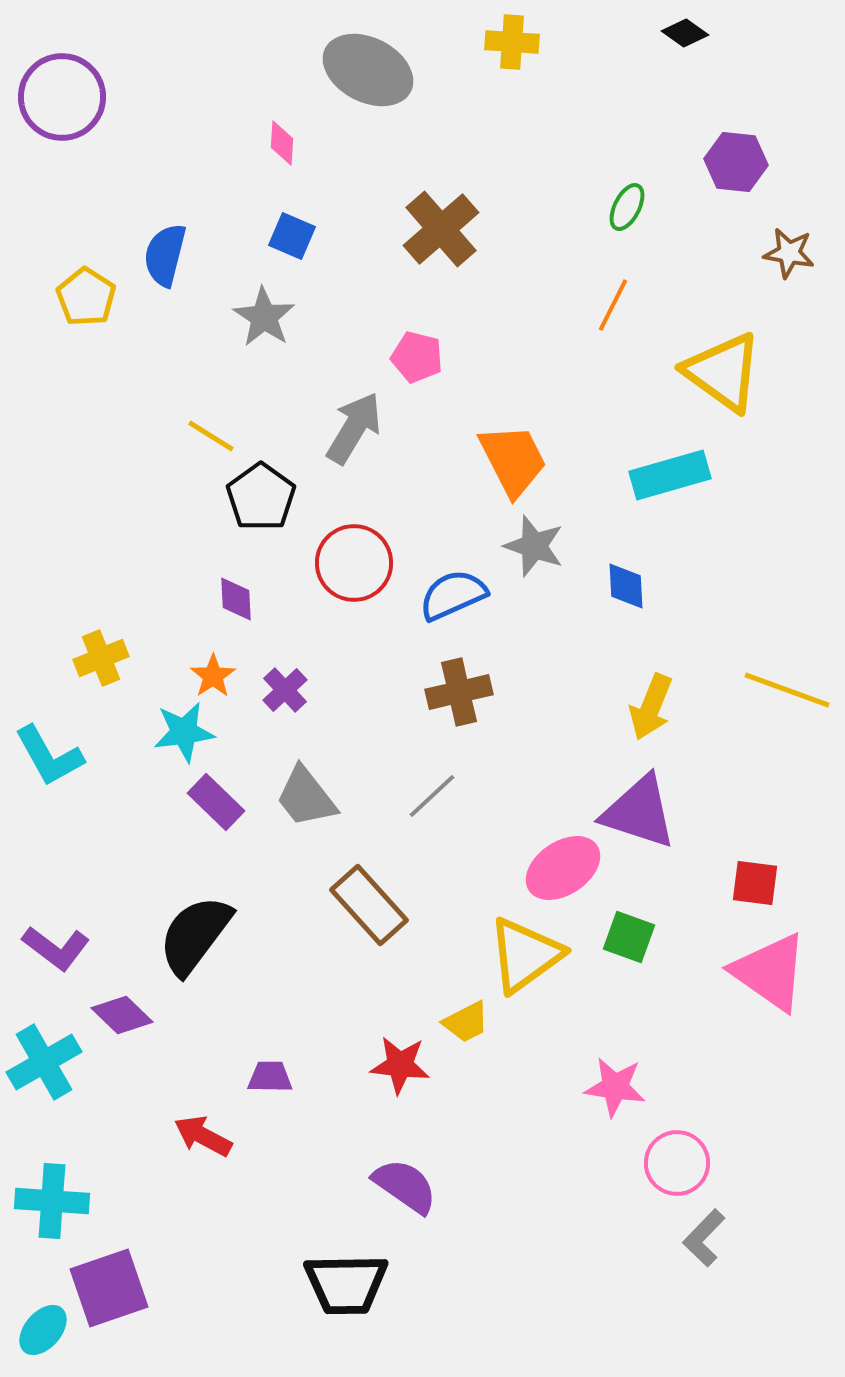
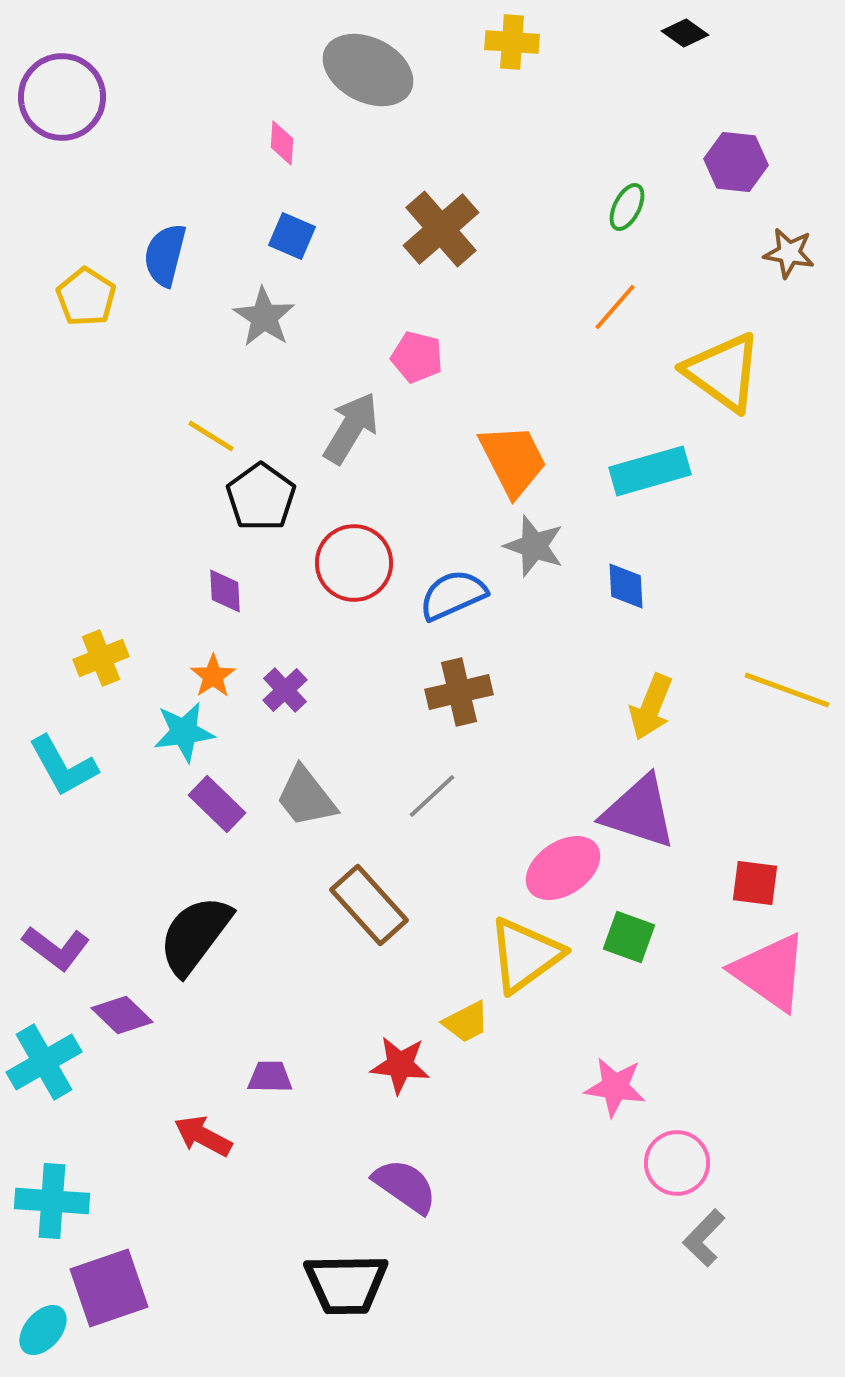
orange line at (613, 305): moved 2 px right, 2 px down; rotated 14 degrees clockwise
gray arrow at (354, 428): moved 3 px left
cyan rectangle at (670, 475): moved 20 px left, 4 px up
purple diamond at (236, 599): moved 11 px left, 8 px up
cyan L-shape at (49, 756): moved 14 px right, 10 px down
purple rectangle at (216, 802): moved 1 px right, 2 px down
